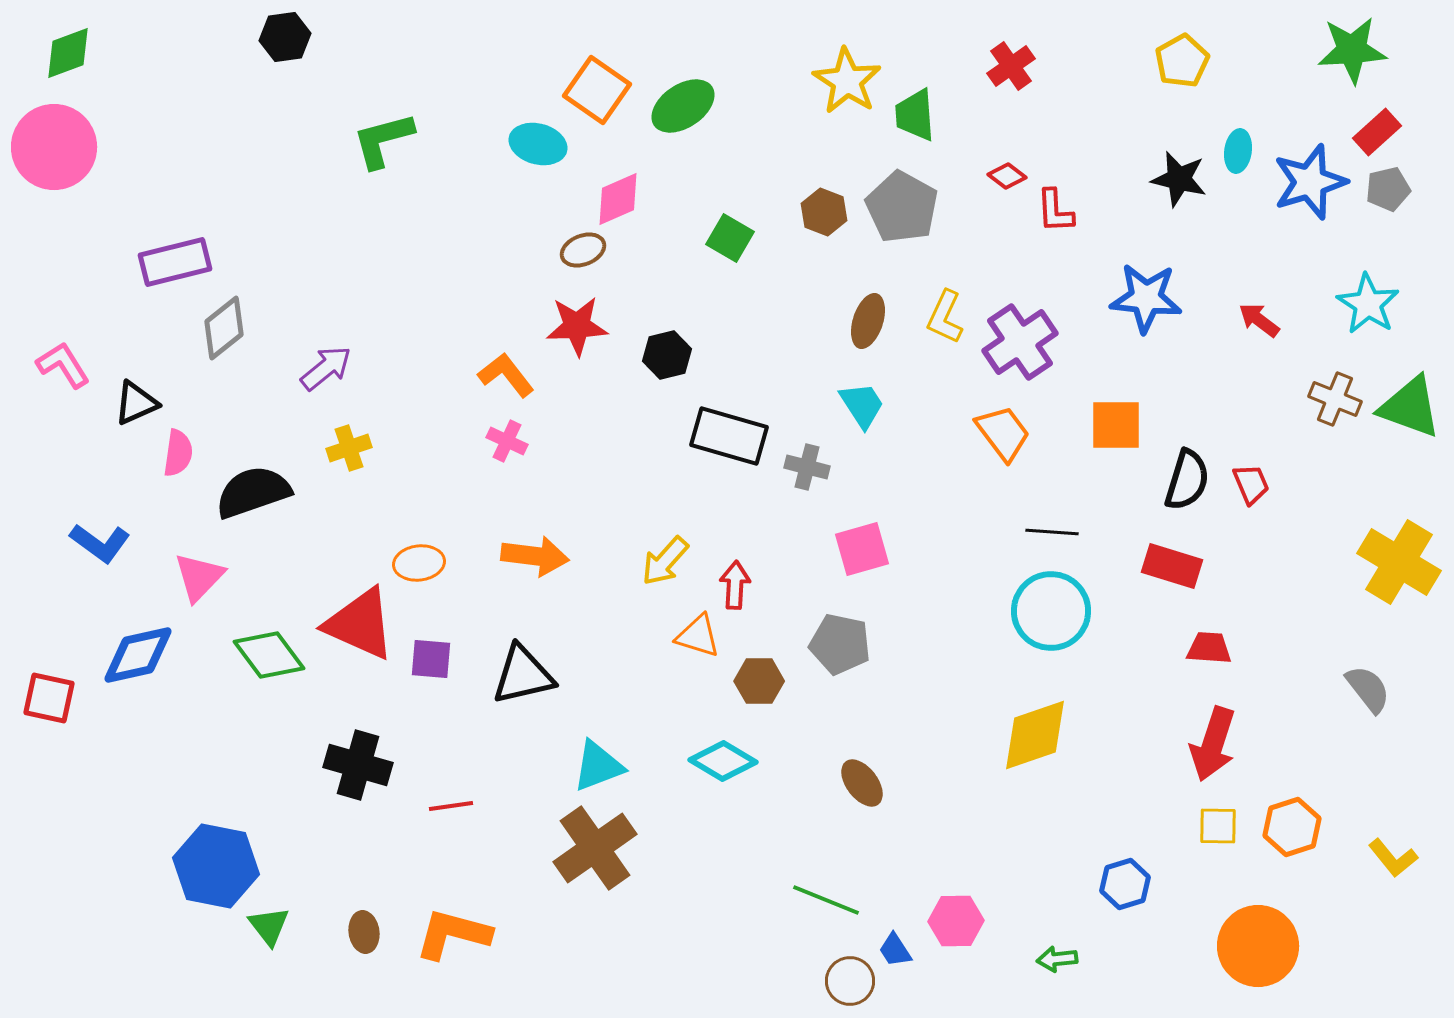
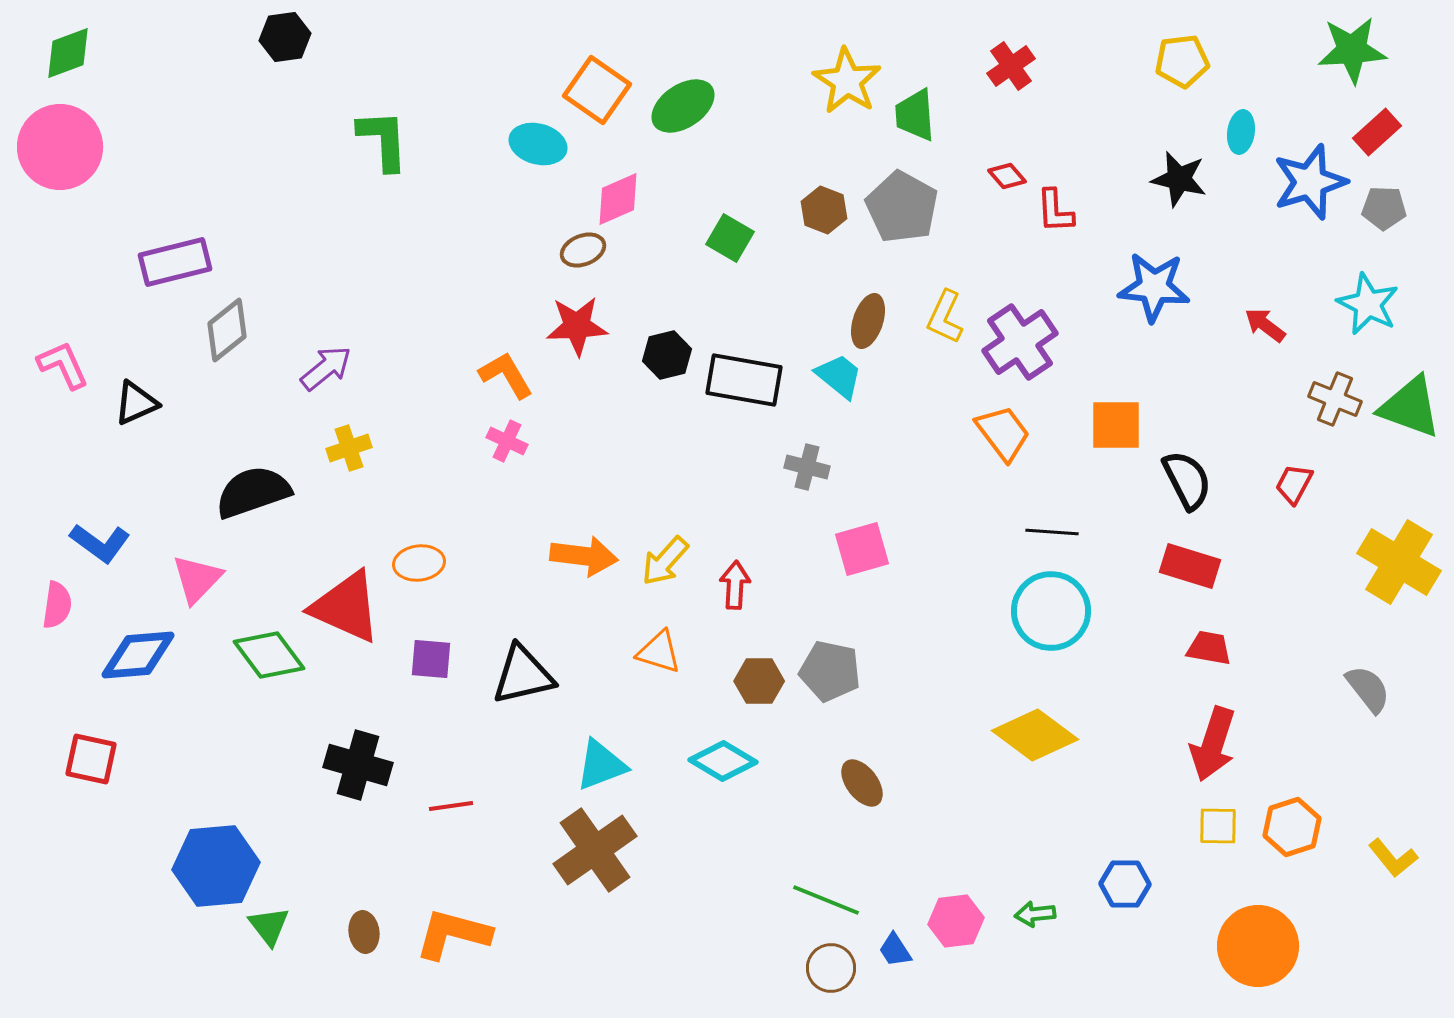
yellow pentagon at (1182, 61): rotated 22 degrees clockwise
green L-shape at (383, 140): rotated 102 degrees clockwise
pink circle at (54, 147): moved 6 px right
cyan ellipse at (1238, 151): moved 3 px right, 19 px up
red diamond at (1007, 176): rotated 12 degrees clockwise
gray pentagon at (1388, 189): moved 4 px left, 19 px down; rotated 15 degrees clockwise
brown hexagon at (824, 212): moved 2 px up
blue star at (1146, 298): moved 8 px right, 11 px up
cyan star at (1368, 304): rotated 6 degrees counterclockwise
red arrow at (1259, 320): moved 6 px right, 5 px down
gray diamond at (224, 328): moved 3 px right, 2 px down
pink L-shape at (63, 365): rotated 8 degrees clockwise
orange L-shape at (506, 375): rotated 8 degrees clockwise
cyan trapezoid at (862, 405): moved 23 px left, 29 px up; rotated 18 degrees counterclockwise
black rectangle at (729, 436): moved 15 px right, 56 px up; rotated 6 degrees counterclockwise
pink semicircle at (178, 453): moved 121 px left, 152 px down
black semicircle at (1187, 480): rotated 44 degrees counterclockwise
red trapezoid at (1251, 484): moved 43 px right; rotated 129 degrees counterclockwise
orange arrow at (535, 556): moved 49 px right
red rectangle at (1172, 566): moved 18 px right
pink triangle at (199, 577): moved 2 px left, 2 px down
red triangle at (360, 624): moved 14 px left, 17 px up
orange triangle at (698, 636): moved 39 px left, 16 px down
gray pentagon at (840, 644): moved 10 px left, 27 px down
red trapezoid at (1209, 648): rotated 6 degrees clockwise
blue diamond at (138, 655): rotated 8 degrees clockwise
red square at (49, 698): moved 42 px right, 61 px down
yellow diamond at (1035, 735): rotated 56 degrees clockwise
cyan triangle at (598, 766): moved 3 px right, 1 px up
brown cross at (595, 848): moved 2 px down
blue hexagon at (216, 866): rotated 16 degrees counterclockwise
blue hexagon at (1125, 884): rotated 18 degrees clockwise
pink hexagon at (956, 921): rotated 6 degrees counterclockwise
green arrow at (1057, 959): moved 22 px left, 45 px up
brown circle at (850, 981): moved 19 px left, 13 px up
